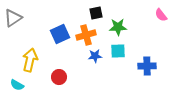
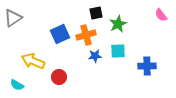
green star: moved 3 px up; rotated 24 degrees counterclockwise
yellow arrow: moved 3 px right, 1 px down; rotated 80 degrees counterclockwise
